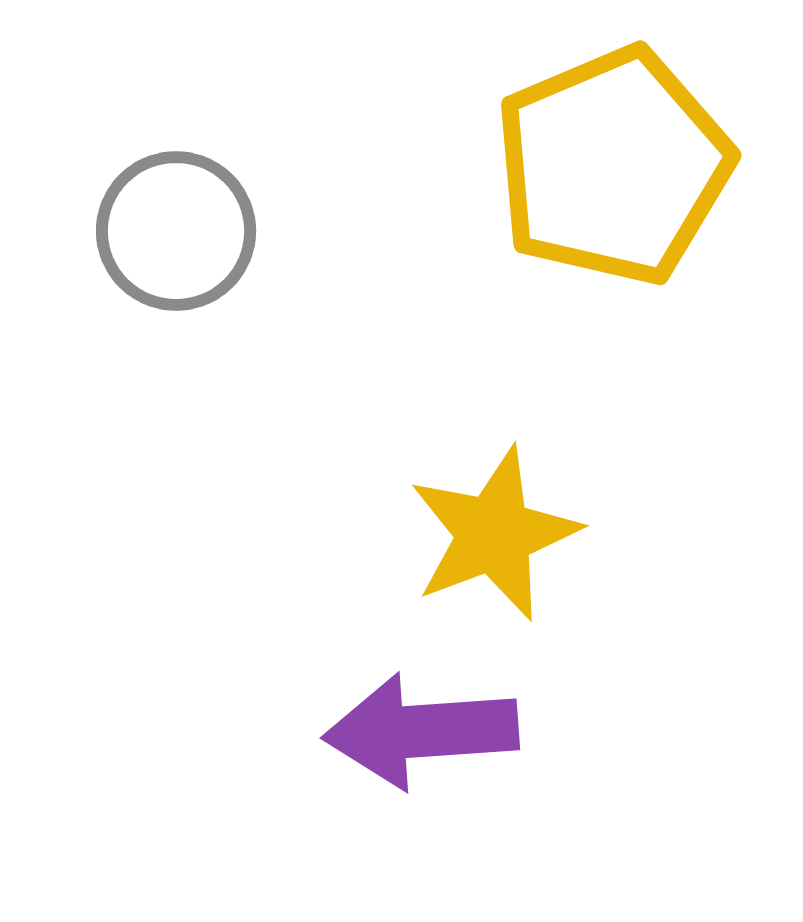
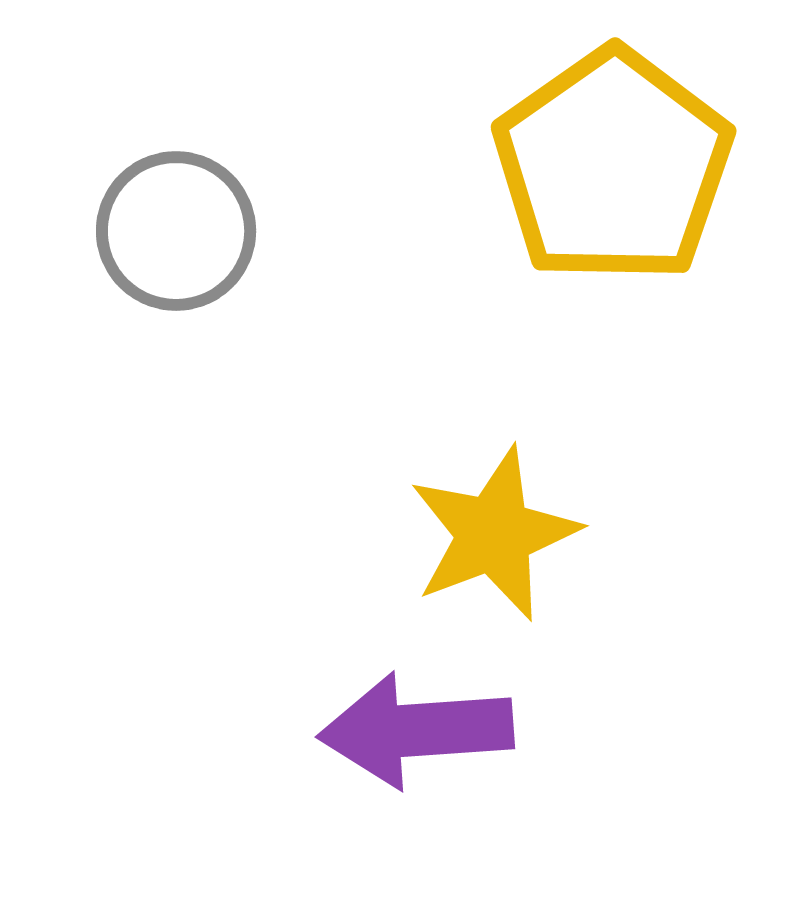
yellow pentagon: rotated 12 degrees counterclockwise
purple arrow: moved 5 px left, 1 px up
